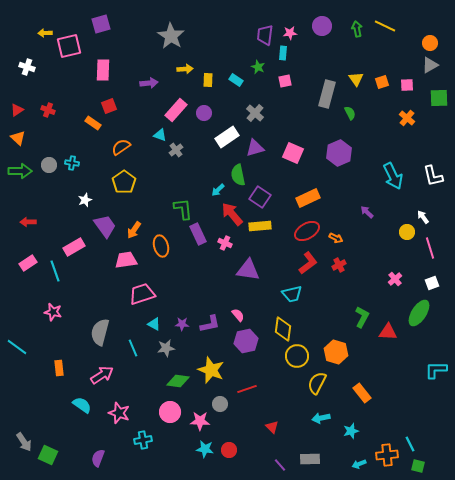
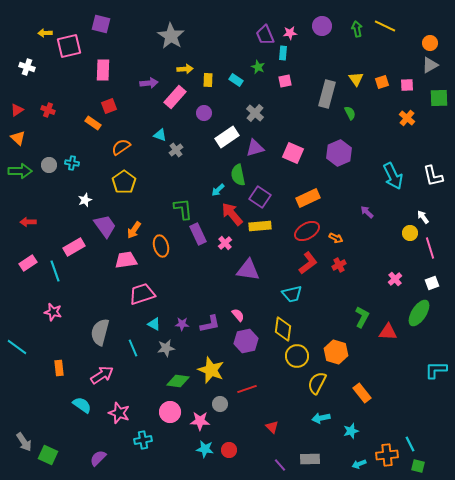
purple square at (101, 24): rotated 30 degrees clockwise
purple trapezoid at (265, 35): rotated 30 degrees counterclockwise
pink rectangle at (176, 110): moved 1 px left, 13 px up
yellow circle at (407, 232): moved 3 px right, 1 px down
pink cross at (225, 243): rotated 24 degrees clockwise
purple semicircle at (98, 458): rotated 24 degrees clockwise
